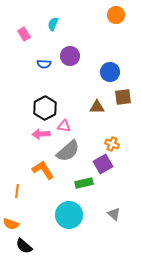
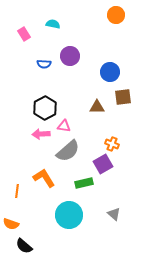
cyan semicircle: rotated 80 degrees clockwise
orange L-shape: moved 1 px right, 8 px down
